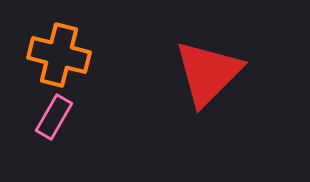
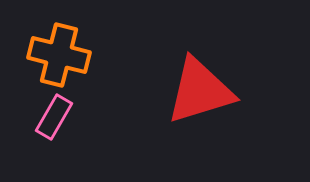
red triangle: moved 8 px left, 18 px down; rotated 28 degrees clockwise
